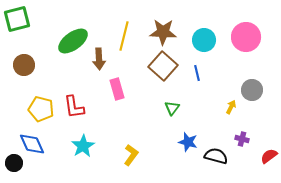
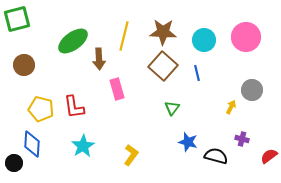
blue diamond: rotated 28 degrees clockwise
